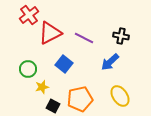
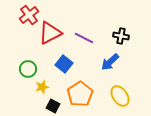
orange pentagon: moved 5 px up; rotated 20 degrees counterclockwise
